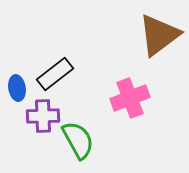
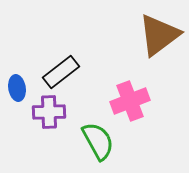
black rectangle: moved 6 px right, 2 px up
pink cross: moved 3 px down
purple cross: moved 6 px right, 4 px up
green semicircle: moved 20 px right, 1 px down
